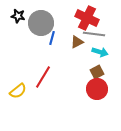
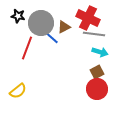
red cross: moved 1 px right
blue line: rotated 64 degrees counterclockwise
brown triangle: moved 13 px left, 15 px up
red line: moved 16 px left, 29 px up; rotated 10 degrees counterclockwise
